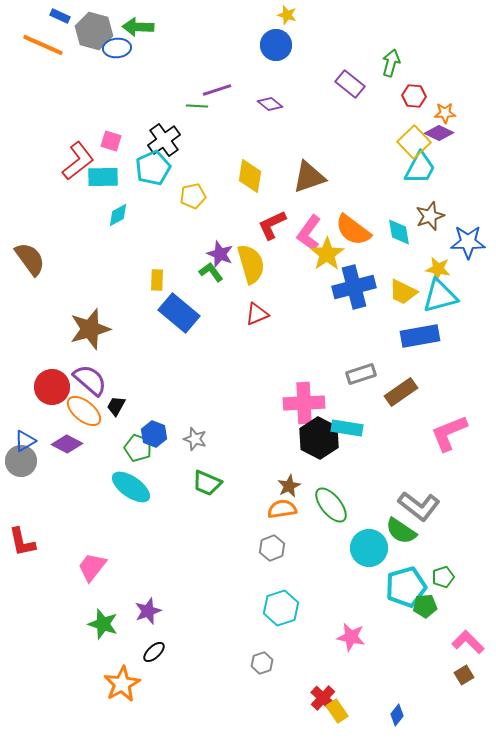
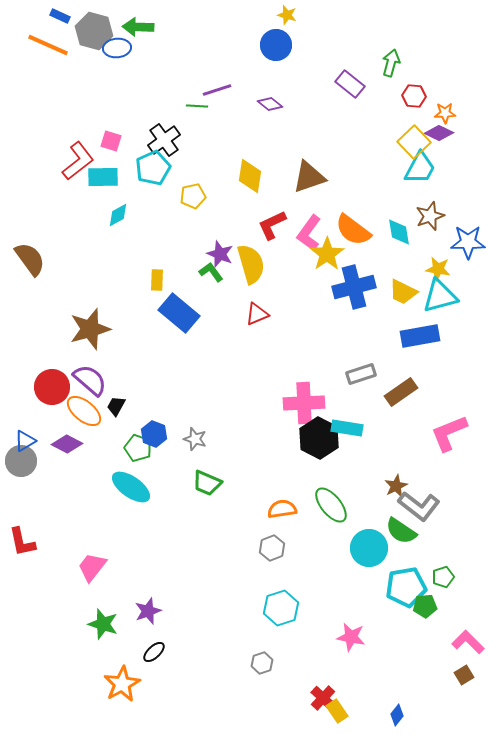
orange line at (43, 45): moved 5 px right
brown star at (289, 486): moved 107 px right
cyan pentagon at (406, 587): rotated 6 degrees clockwise
